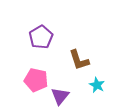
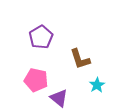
brown L-shape: moved 1 px right, 1 px up
cyan star: rotated 14 degrees clockwise
purple triangle: moved 1 px left, 2 px down; rotated 30 degrees counterclockwise
